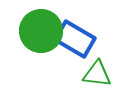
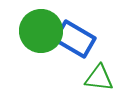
green triangle: moved 2 px right, 4 px down
